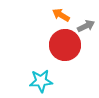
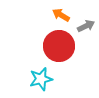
red circle: moved 6 px left, 1 px down
cyan star: moved 2 px up; rotated 10 degrees counterclockwise
